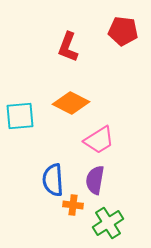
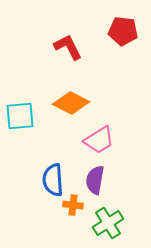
red L-shape: rotated 132 degrees clockwise
